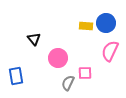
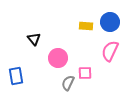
blue circle: moved 4 px right, 1 px up
